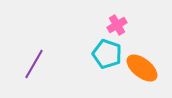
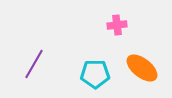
pink cross: rotated 24 degrees clockwise
cyan pentagon: moved 12 px left, 20 px down; rotated 20 degrees counterclockwise
